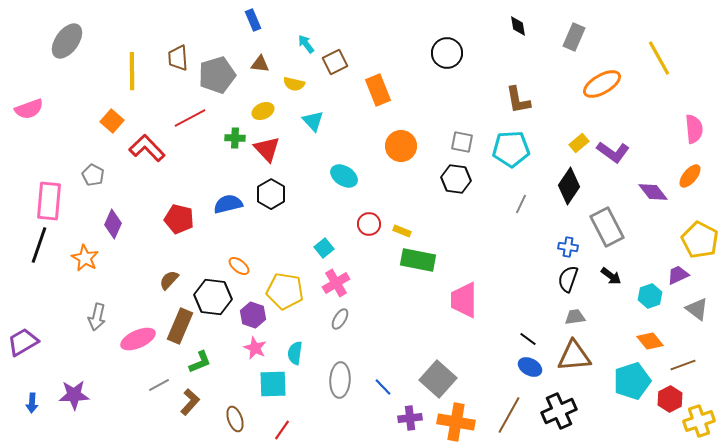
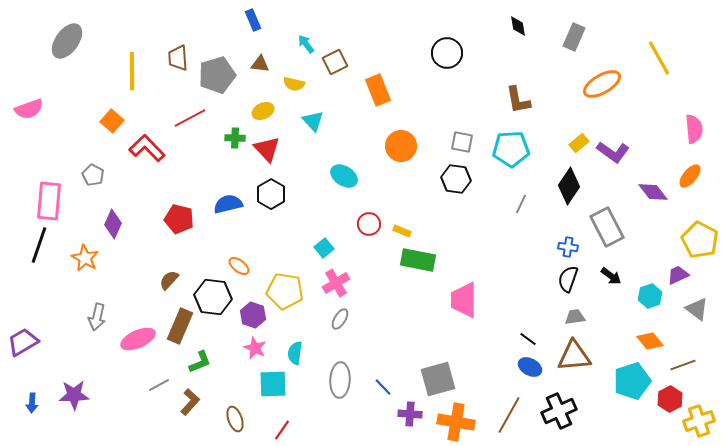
gray square at (438, 379): rotated 33 degrees clockwise
purple cross at (410, 418): moved 4 px up; rotated 10 degrees clockwise
